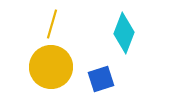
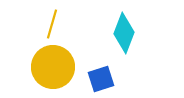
yellow circle: moved 2 px right
